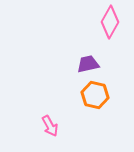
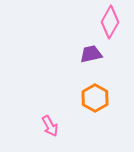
purple trapezoid: moved 3 px right, 10 px up
orange hexagon: moved 3 px down; rotated 16 degrees clockwise
